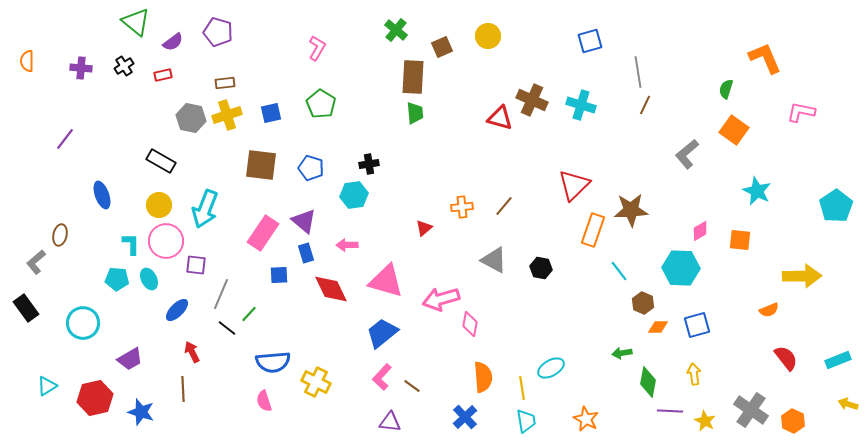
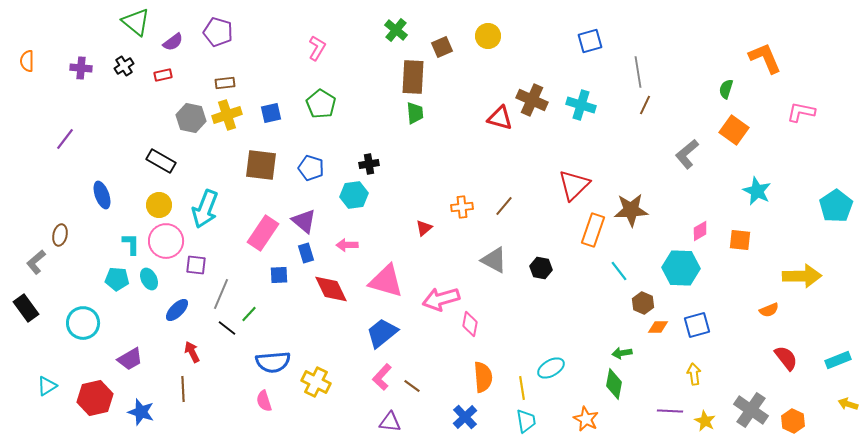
green diamond at (648, 382): moved 34 px left, 2 px down
